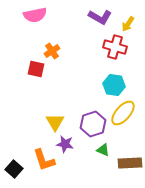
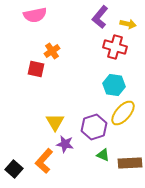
purple L-shape: rotated 100 degrees clockwise
yellow arrow: rotated 112 degrees counterclockwise
purple hexagon: moved 1 px right, 3 px down
green triangle: moved 5 px down
orange L-shape: moved 1 px down; rotated 60 degrees clockwise
